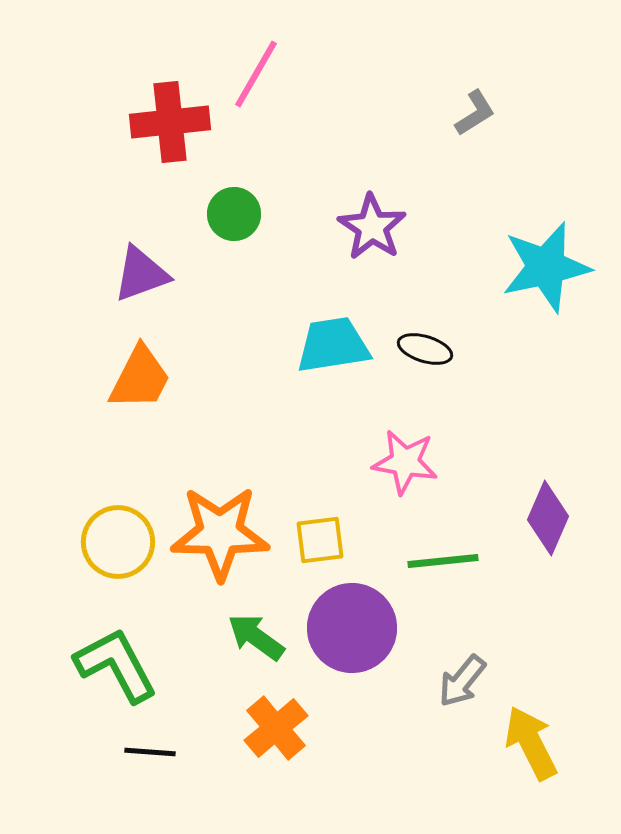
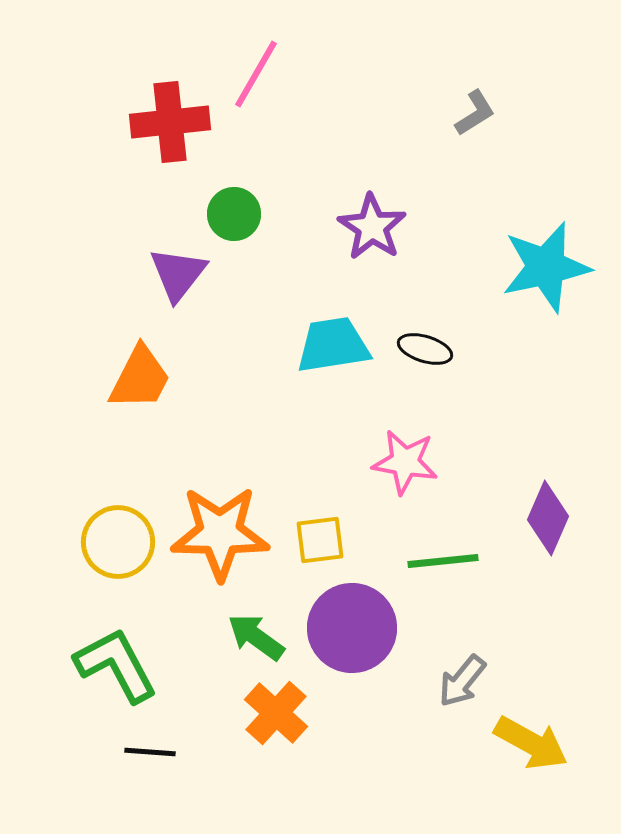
purple triangle: moved 37 px right; rotated 32 degrees counterclockwise
orange cross: moved 15 px up; rotated 8 degrees counterclockwise
yellow arrow: rotated 146 degrees clockwise
